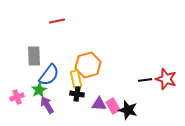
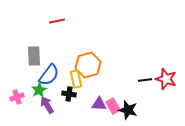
black cross: moved 8 px left
